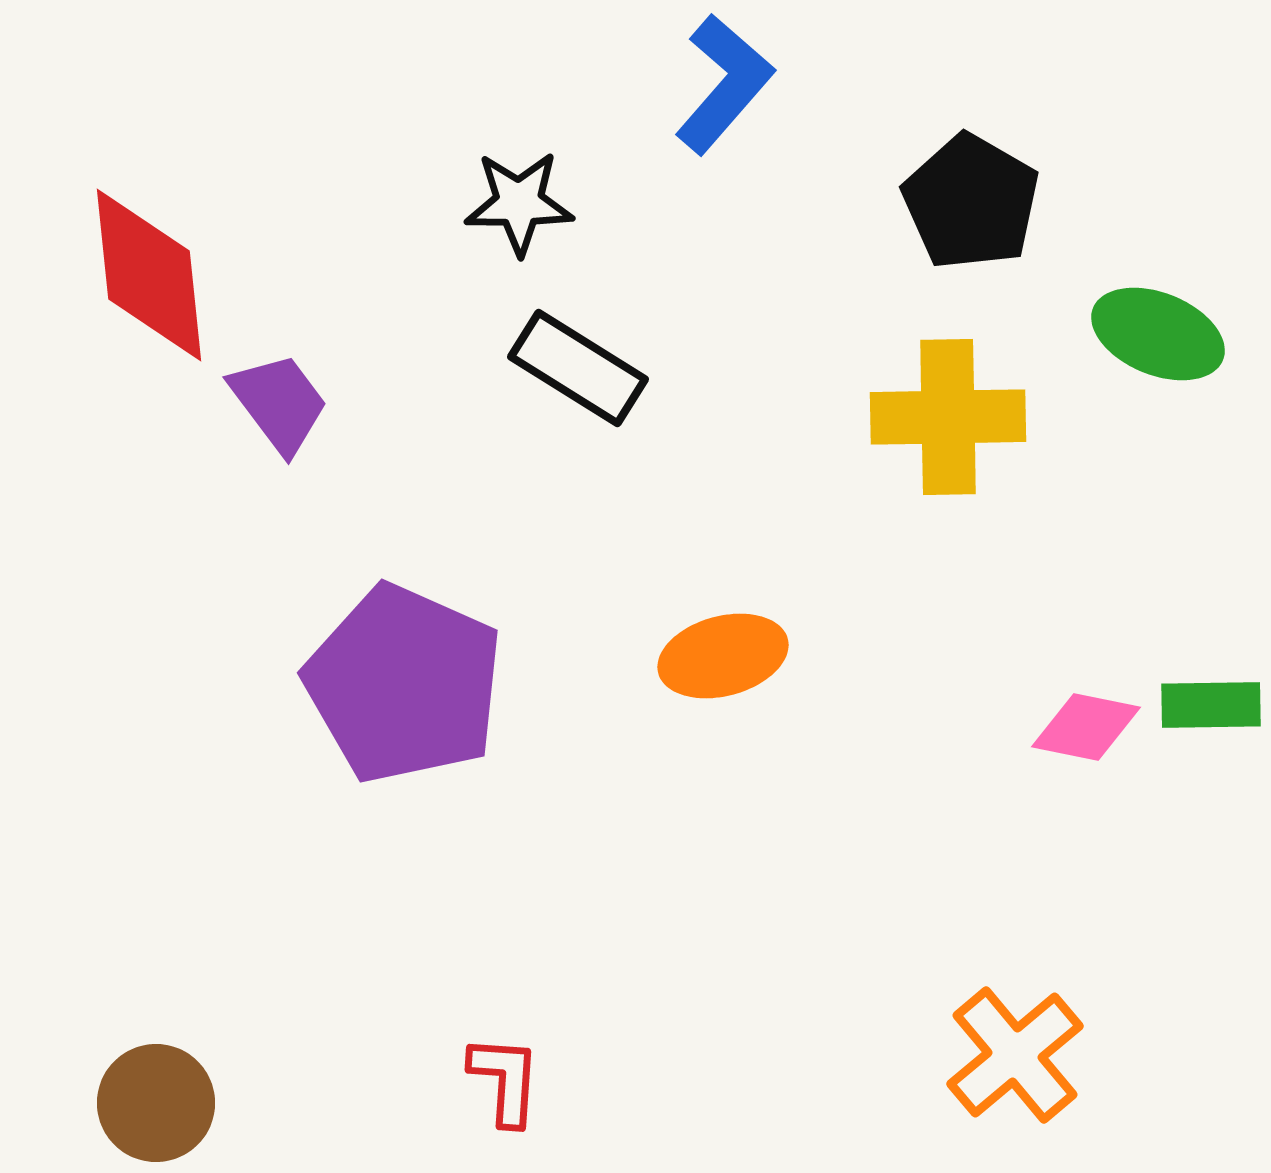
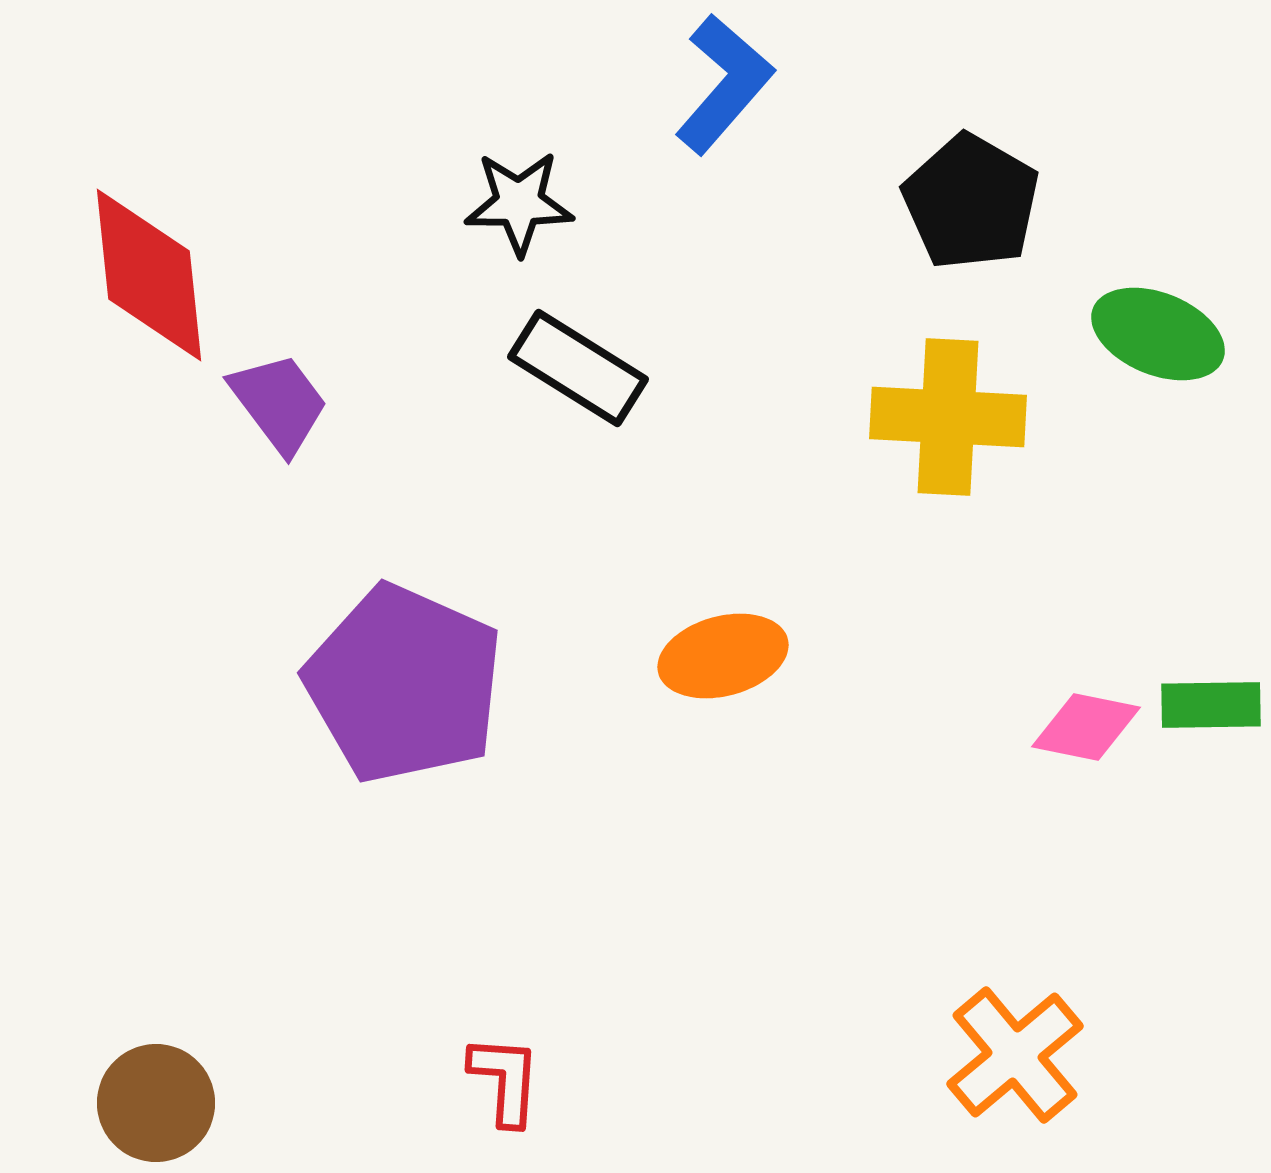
yellow cross: rotated 4 degrees clockwise
